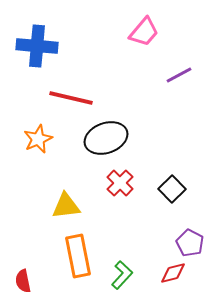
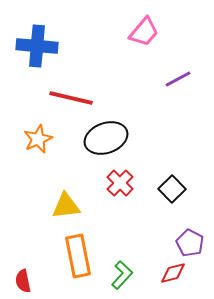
purple line: moved 1 px left, 4 px down
